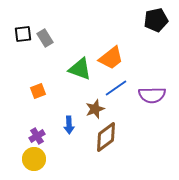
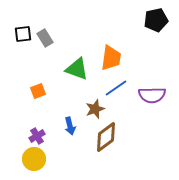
orange trapezoid: rotated 44 degrees counterclockwise
green triangle: moved 3 px left
blue arrow: moved 1 px right, 1 px down; rotated 12 degrees counterclockwise
